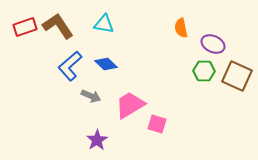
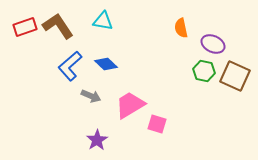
cyan triangle: moved 1 px left, 3 px up
green hexagon: rotated 10 degrees clockwise
brown square: moved 2 px left
